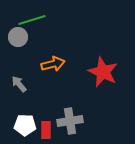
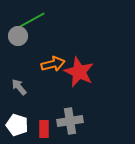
green line: rotated 12 degrees counterclockwise
gray circle: moved 1 px up
red star: moved 24 px left
gray arrow: moved 3 px down
white pentagon: moved 8 px left; rotated 15 degrees clockwise
red rectangle: moved 2 px left, 1 px up
